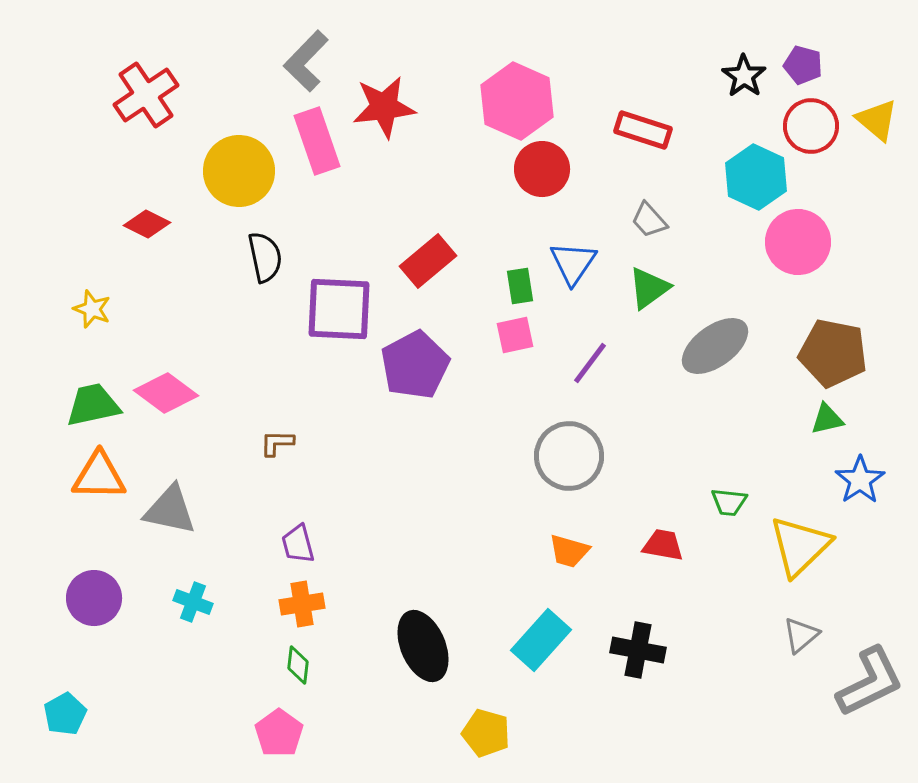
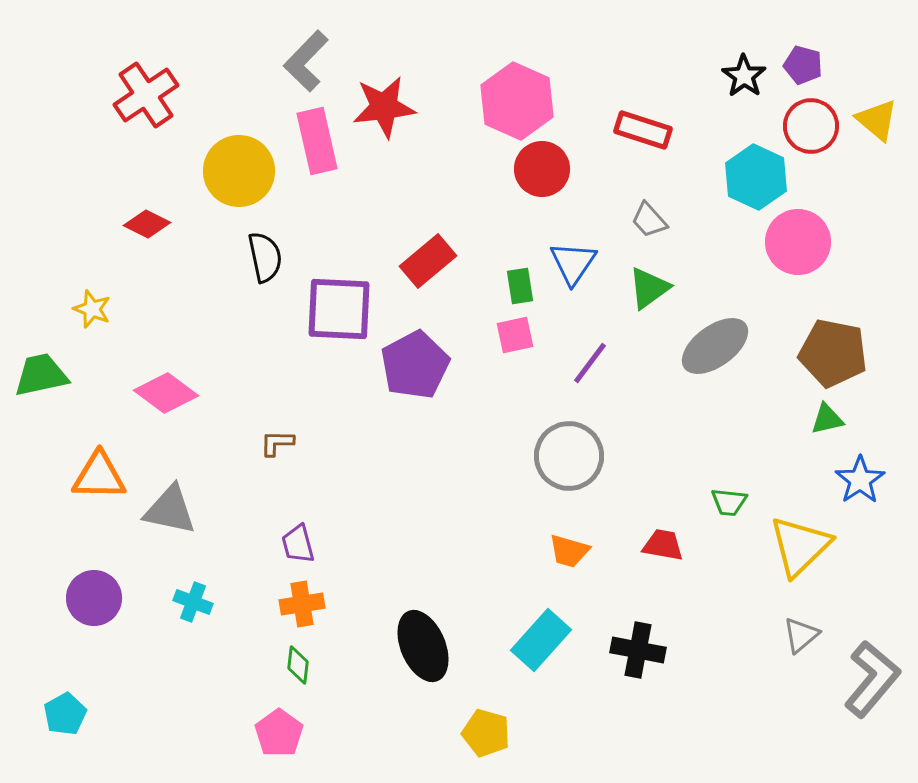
pink rectangle at (317, 141): rotated 6 degrees clockwise
green trapezoid at (93, 405): moved 52 px left, 30 px up
gray L-shape at (870, 682): moved 2 px right, 3 px up; rotated 24 degrees counterclockwise
